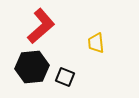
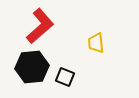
red L-shape: moved 1 px left
